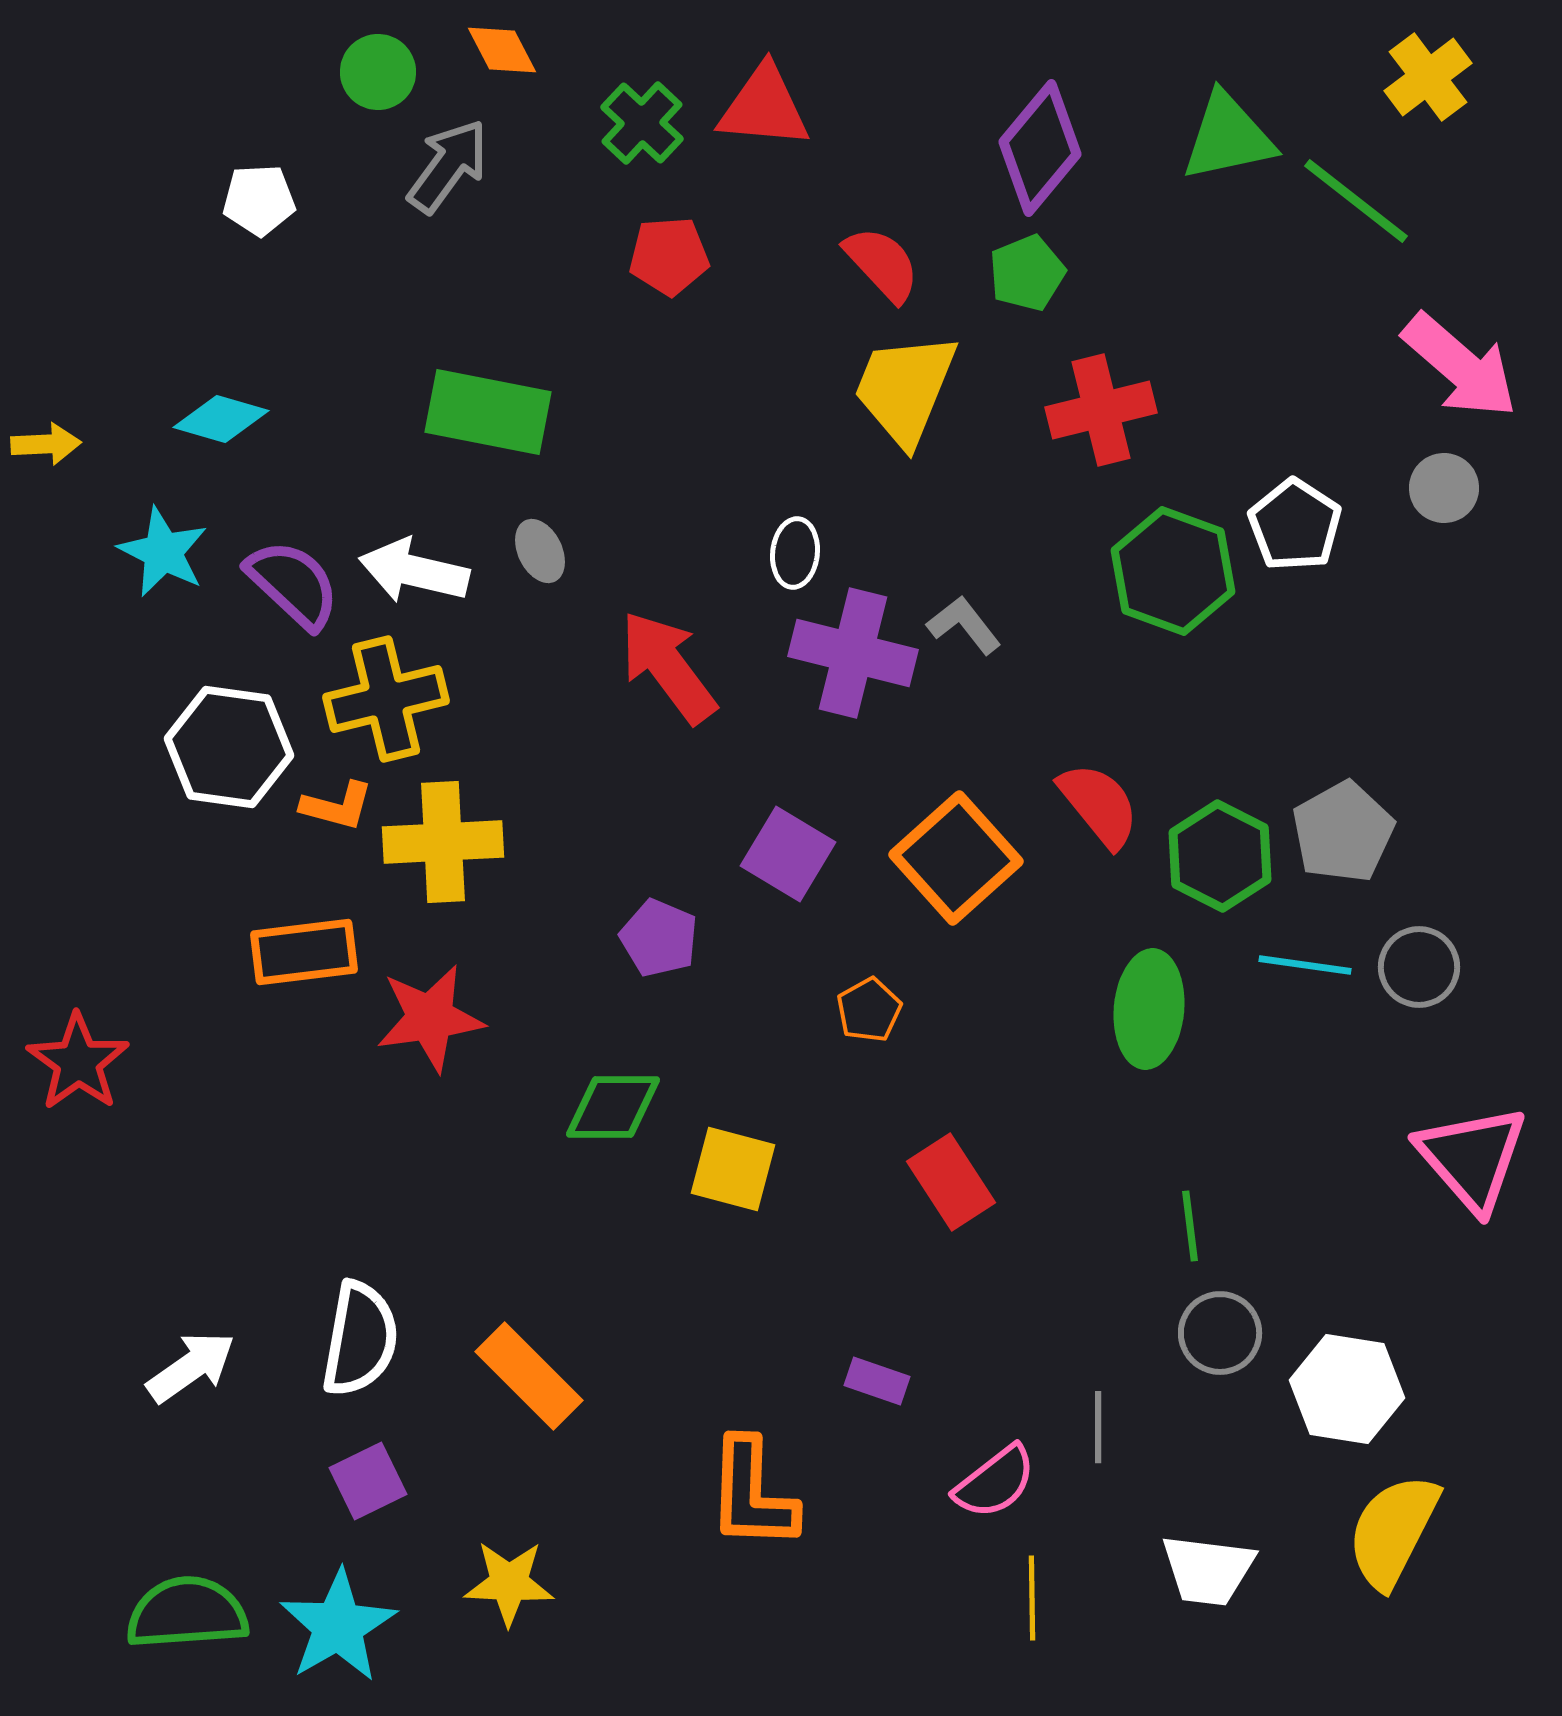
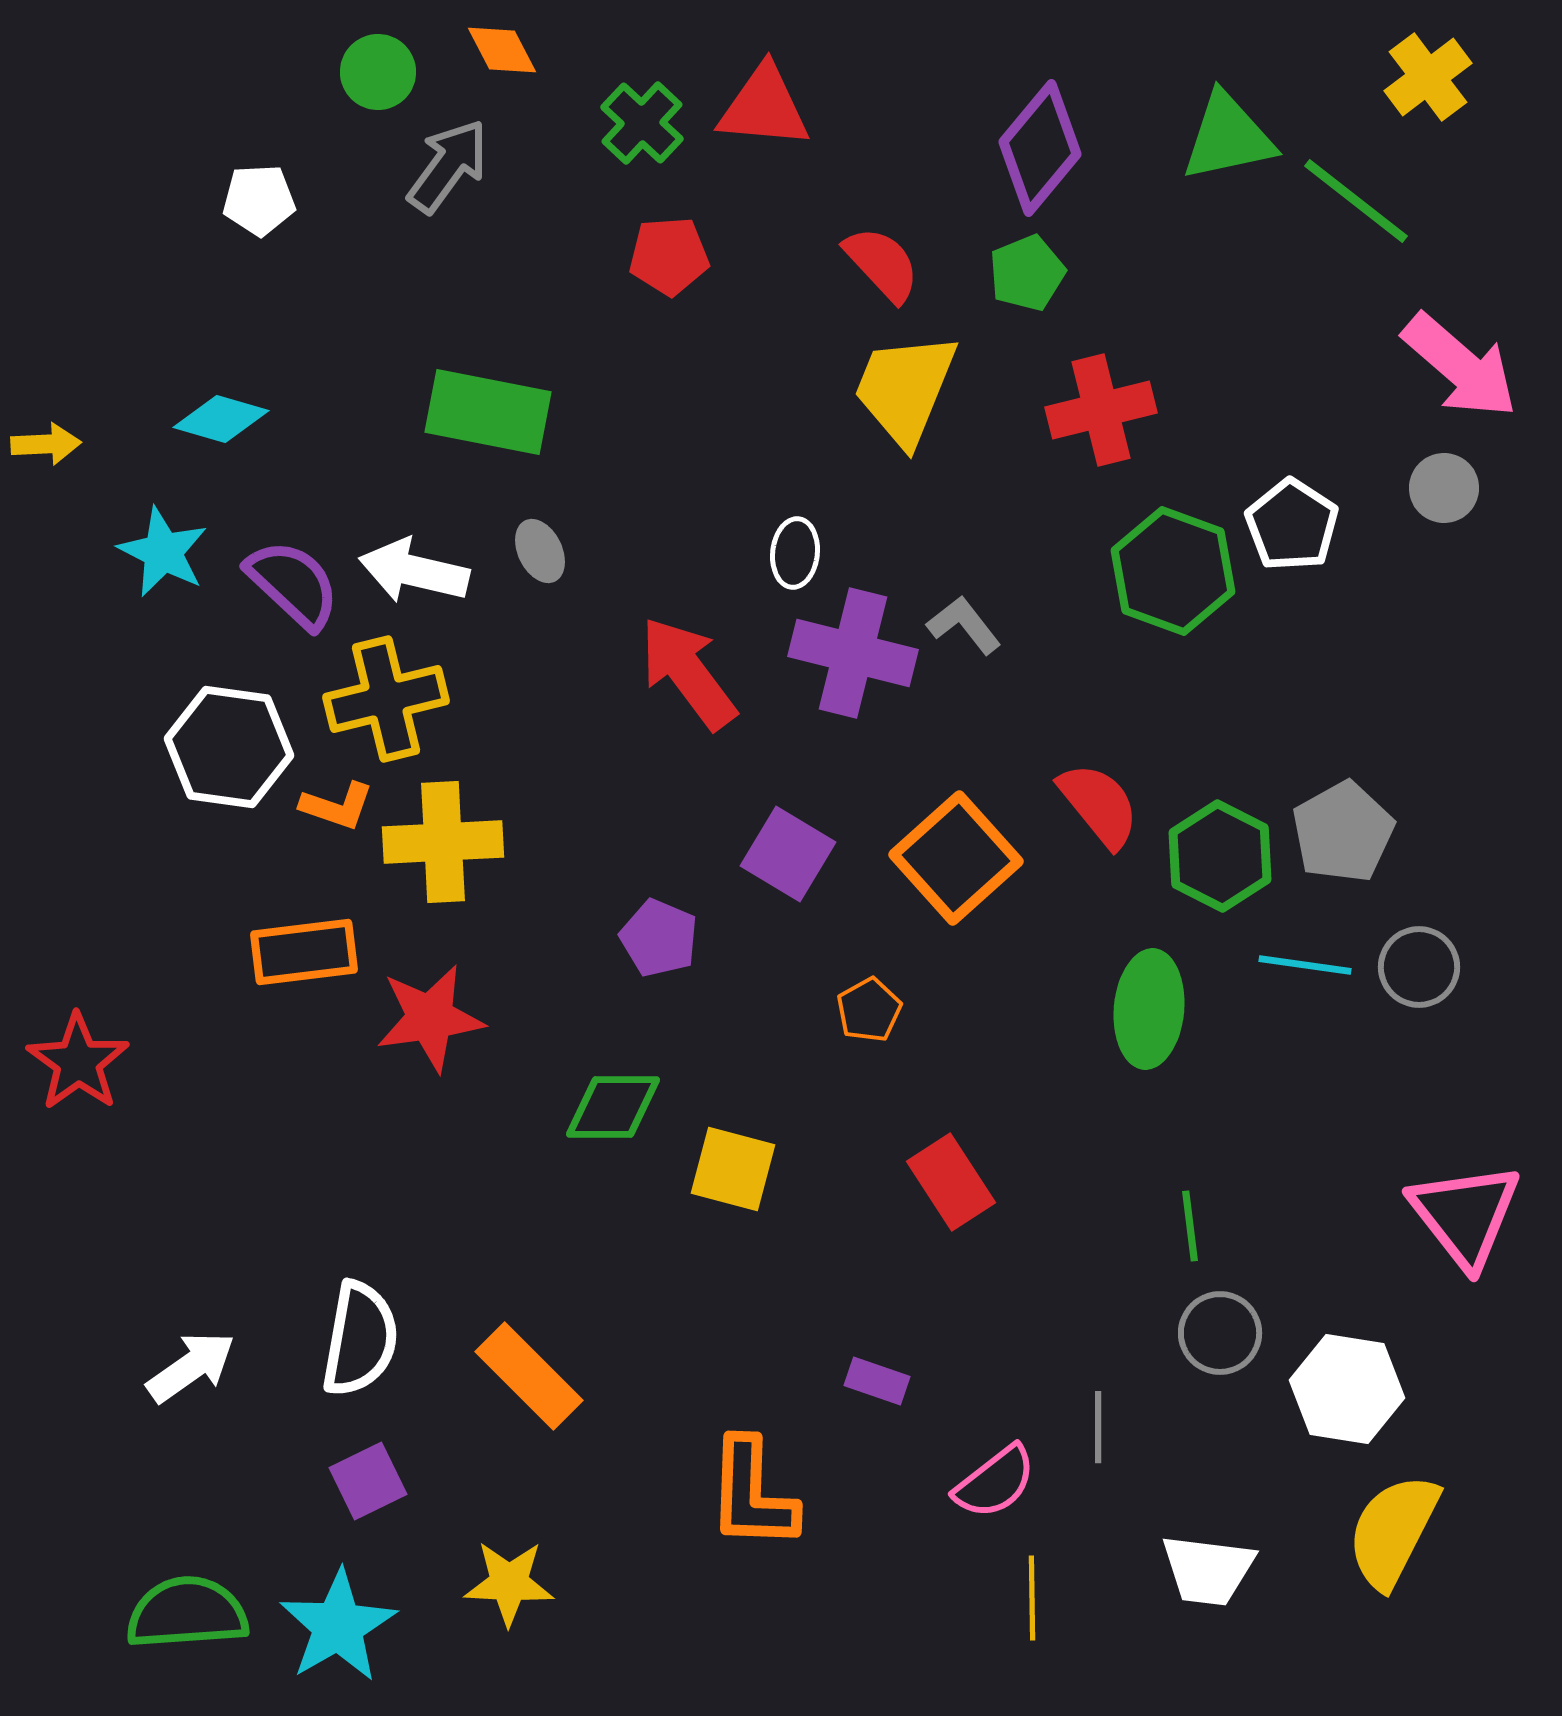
white pentagon at (1295, 525): moved 3 px left
red arrow at (668, 667): moved 20 px right, 6 px down
orange L-shape at (337, 806): rotated 4 degrees clockwise
pink triangle at (1472, 1158): moved 7 px left, 57 px down; rotated 3 degrees clockwise
